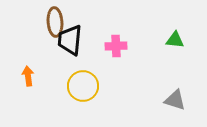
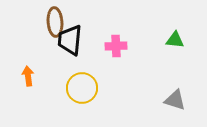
yellow circle: moved 1 px left, 2 px down
